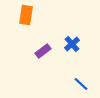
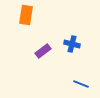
blue cross: rotated 35 degrees counterclockwise
blue line: rotated 21 degrees counterclockwise
